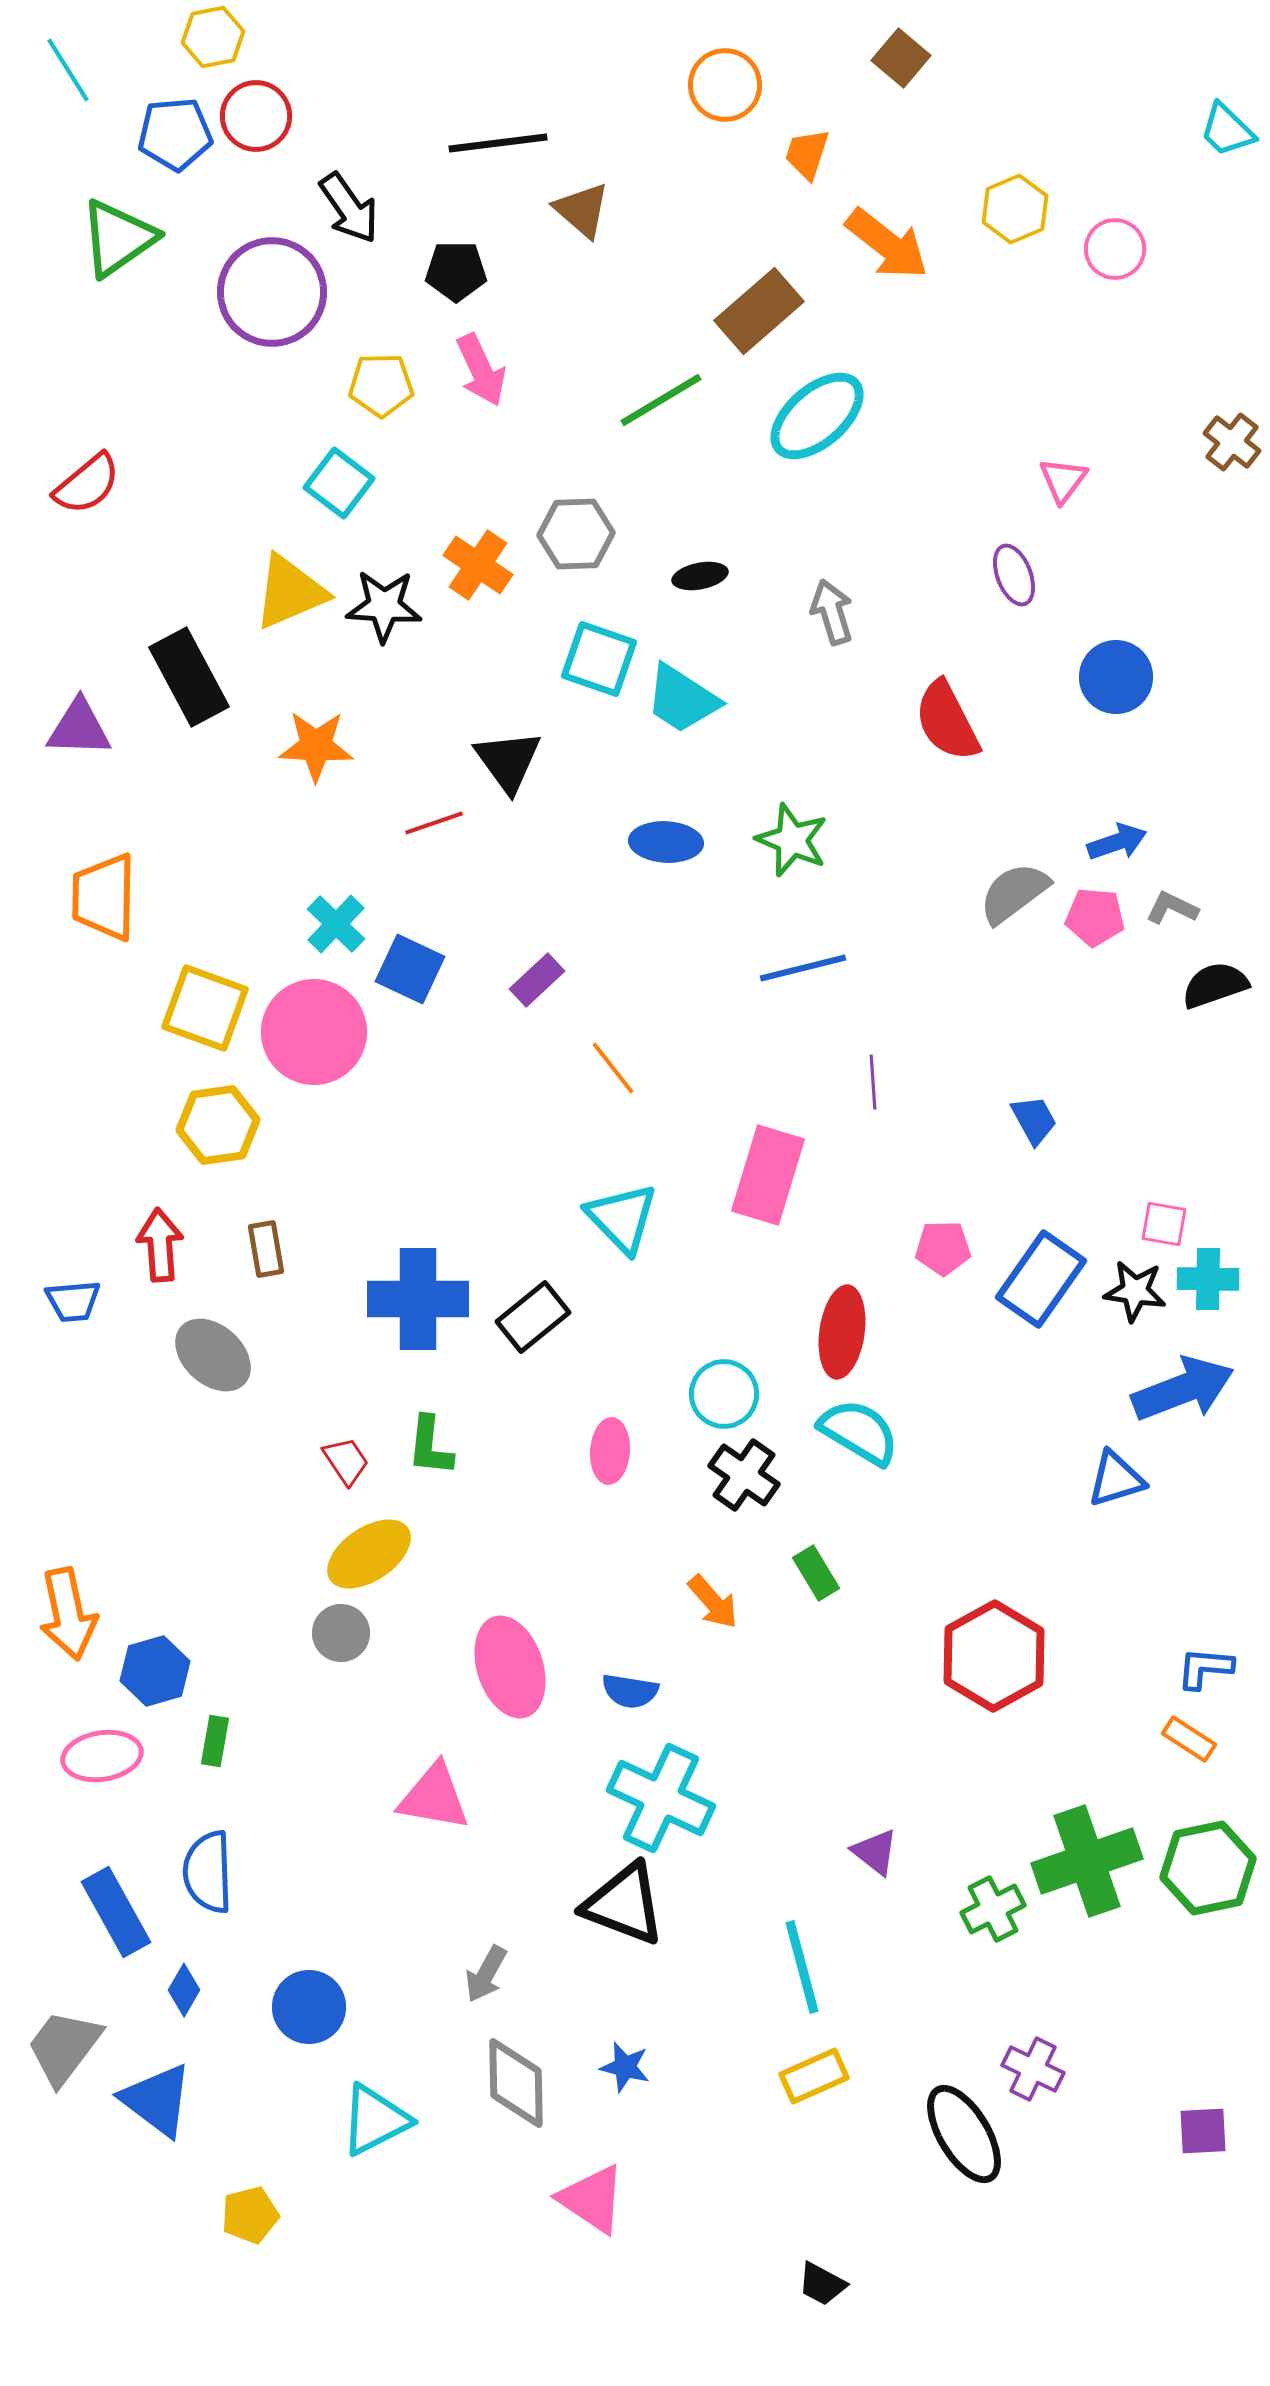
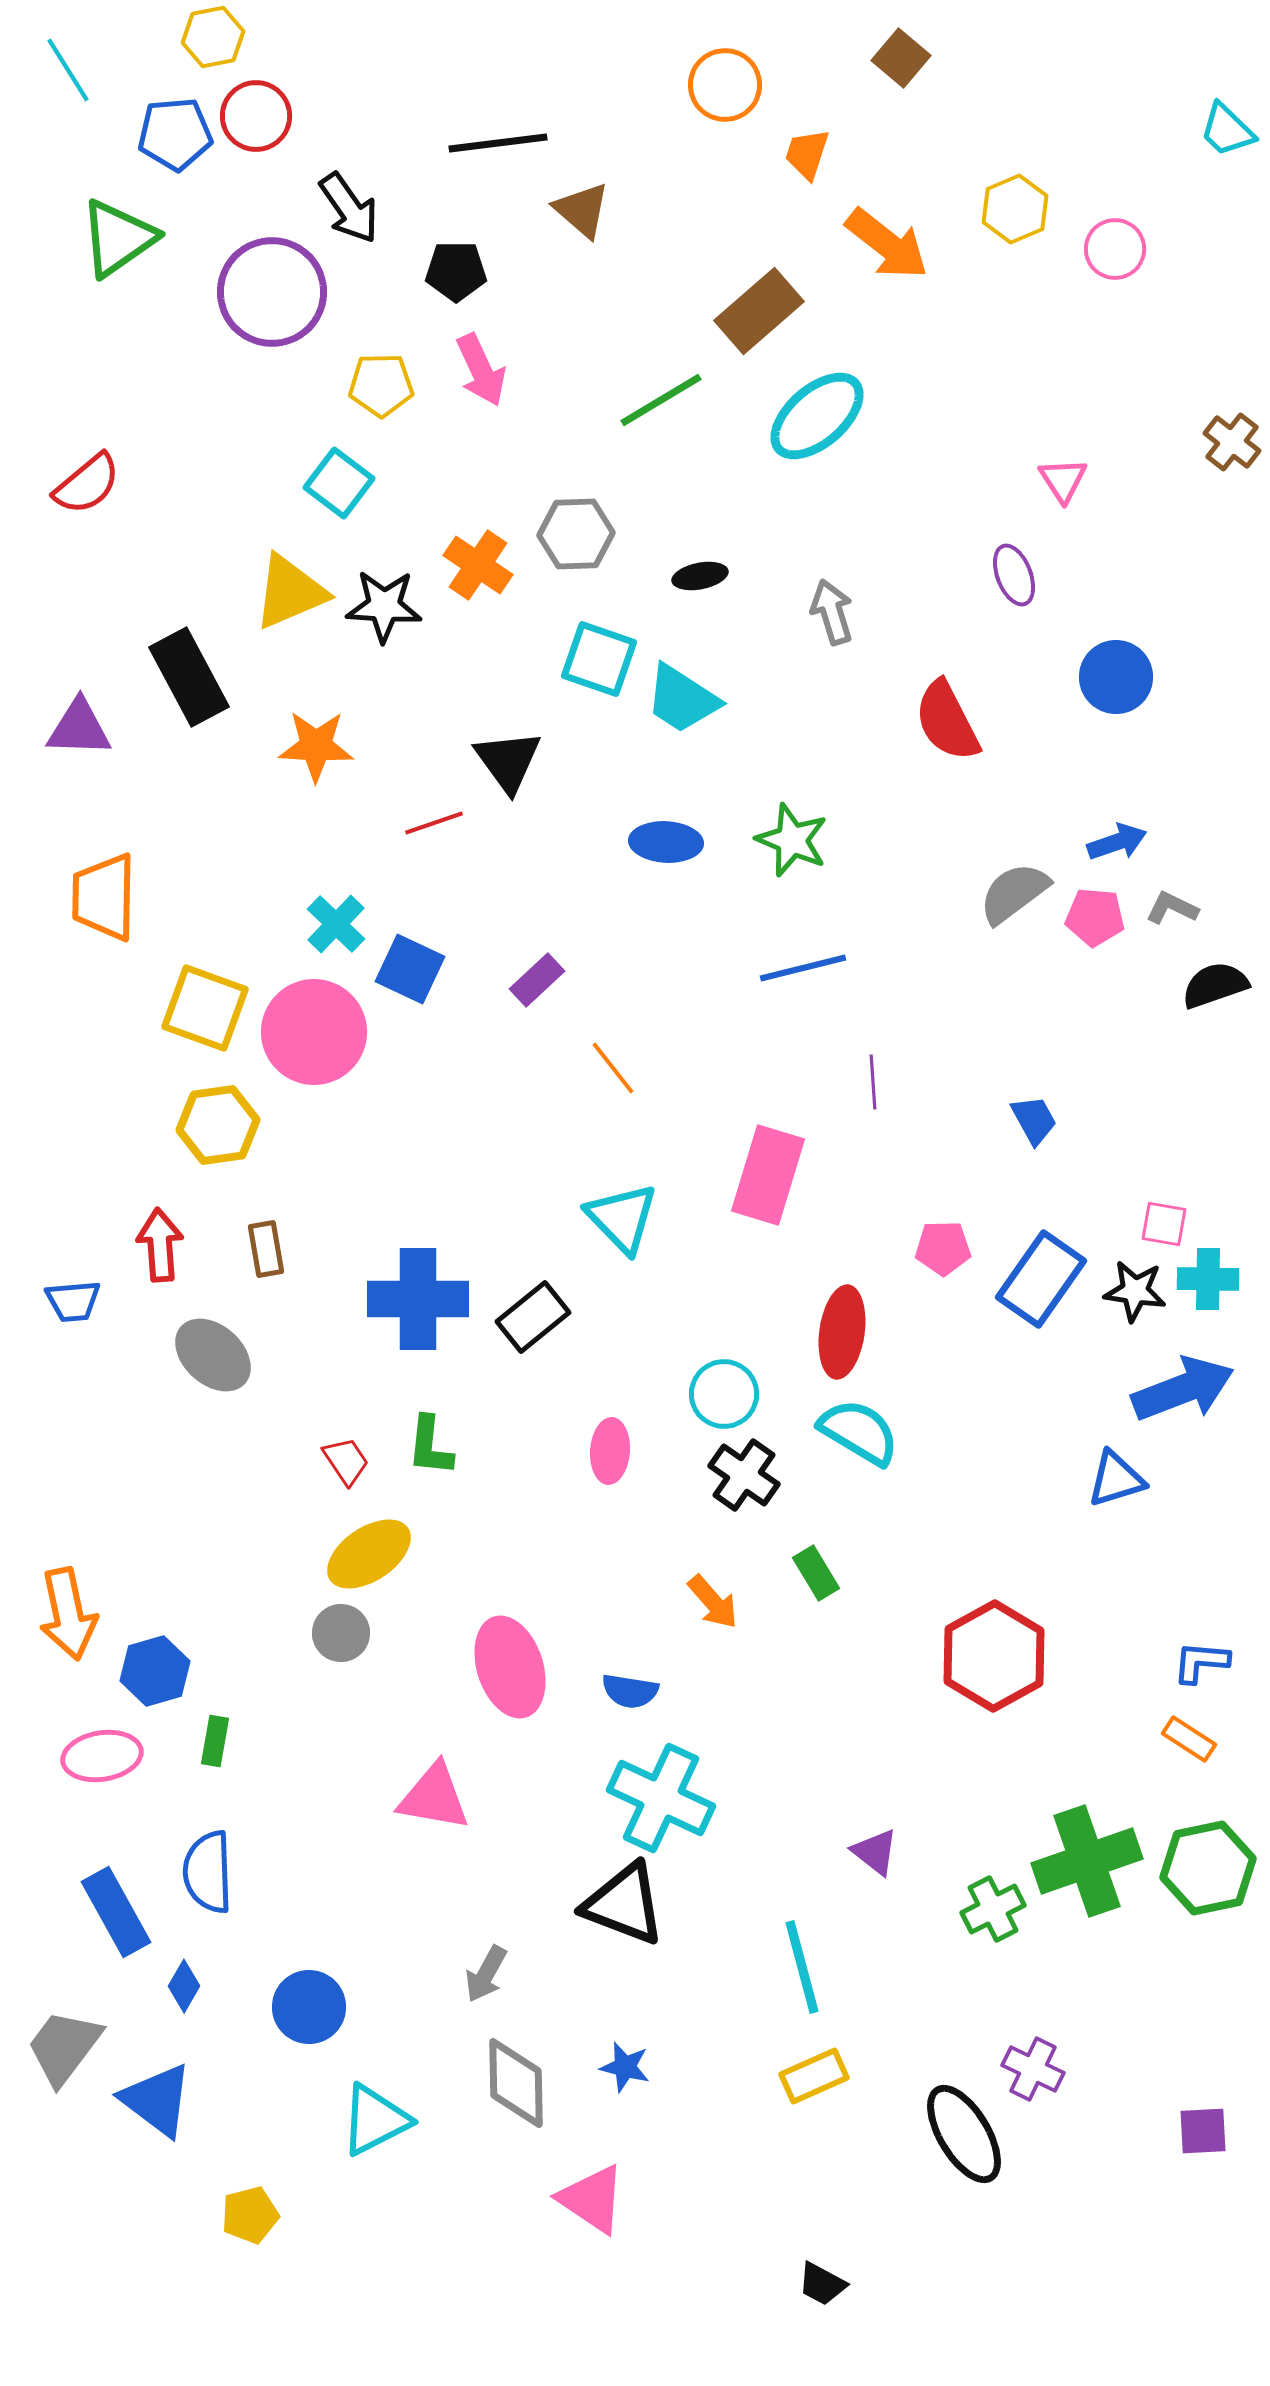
pink triangle at (1063, 480): rotated 10 degrees counterclockwise
blue L-shape at (1205, 1668): moved 4 px left, 6 px up
blue diamond at (184, 1990): moved 4 px up
